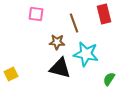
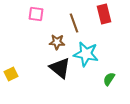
black triangle: rotated 25 degrees clockwise
